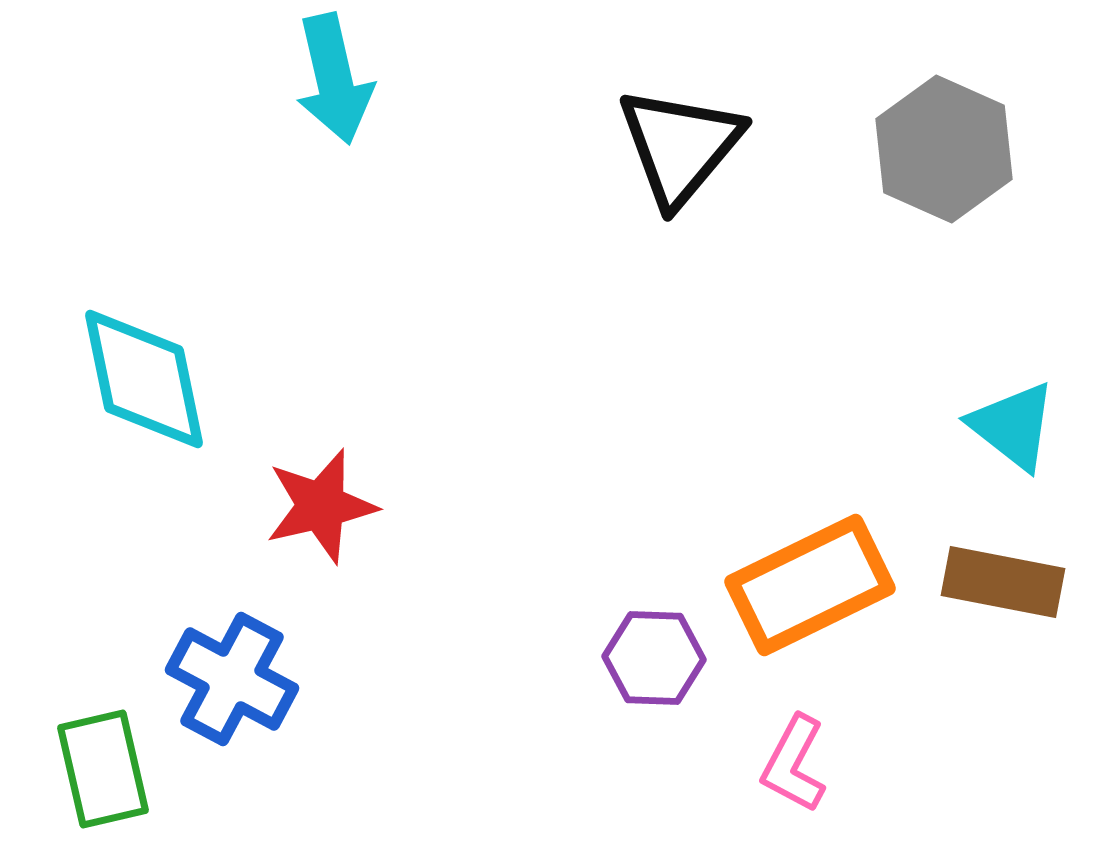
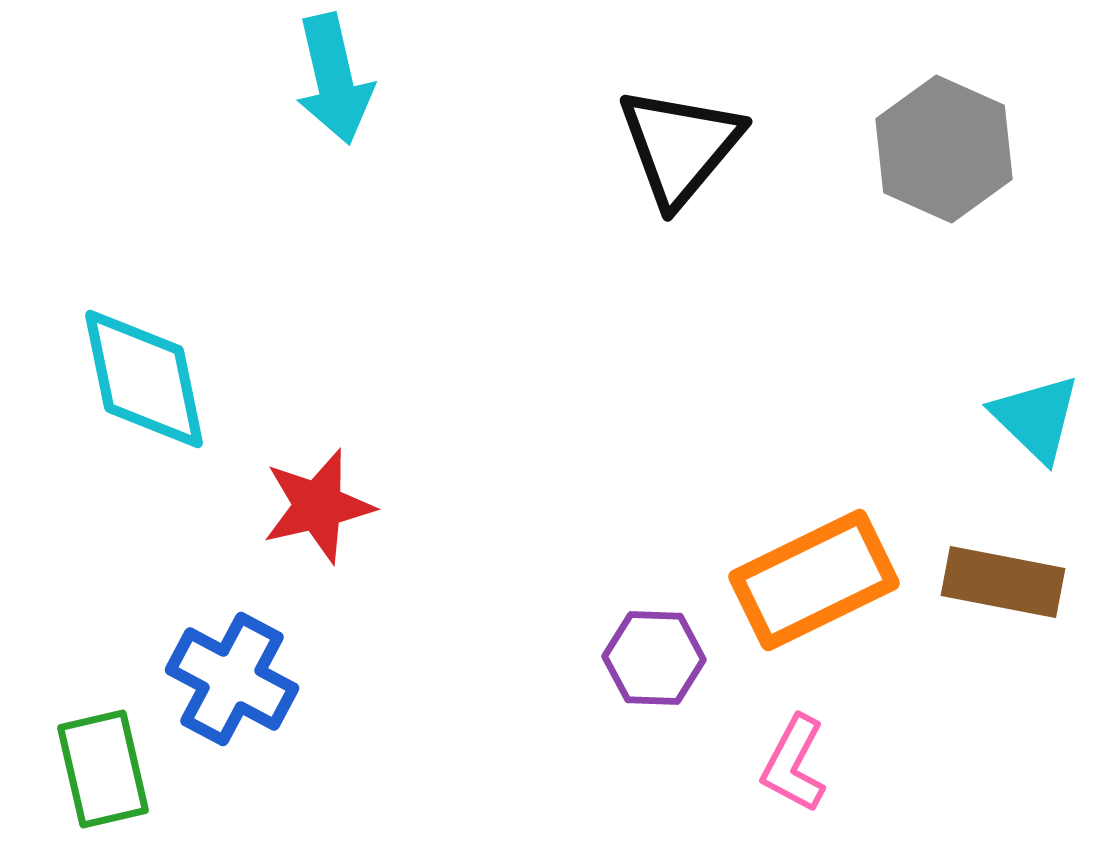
cyan triangle: moved 23 px right, 8 px up; rotated 6 degrees clockwise
red star: moved 3 px left
orange rectangle: moved 4 px right, 5 px up
